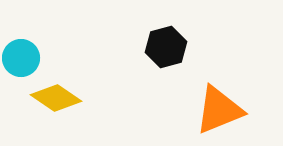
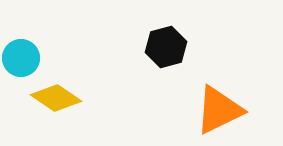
orange triangle: rotated 4 degrees counterclockwise
